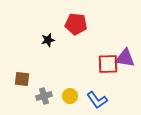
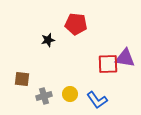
yellow circle: moved 2 px up
